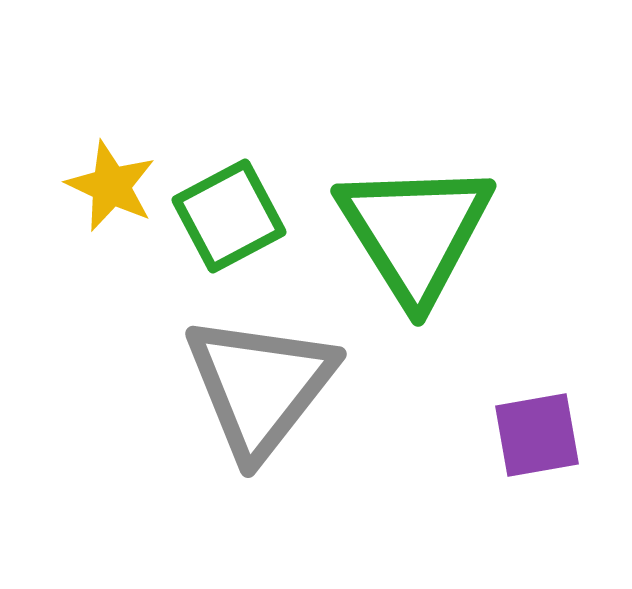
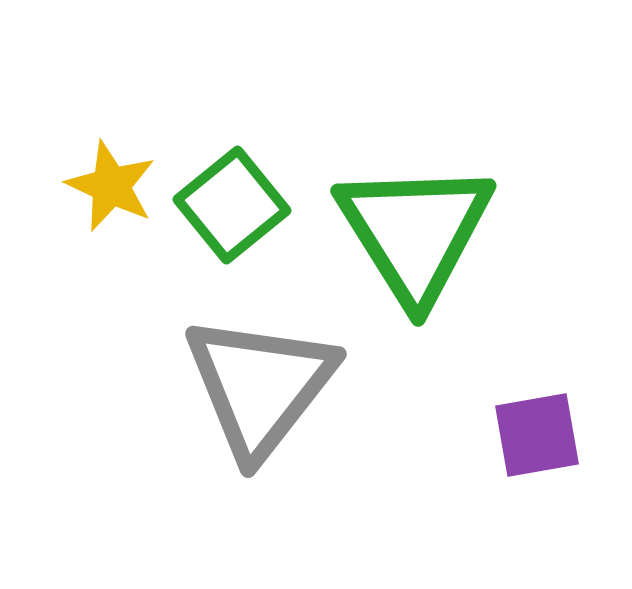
green square: moved 3 px right, 11 px up; rotated 11 degrees counterclockwise
